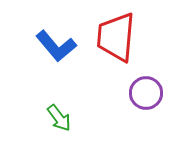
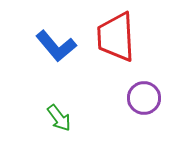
red trapezoid: rotated 8 degrees counterclockwise
purple circle: moved 2 px left, 5 px down
